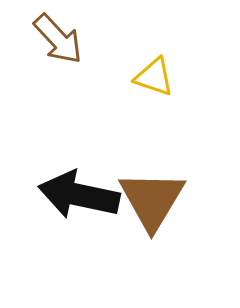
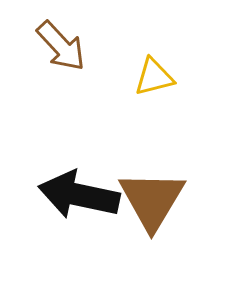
brown arrow: moved 3 px right, 7 px down
yellow triangle: rotated 33 degrees counterclockwise
